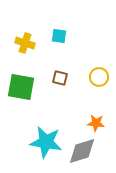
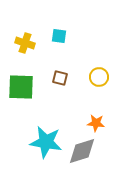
green square: rotated 8 degrees counterclockwise
